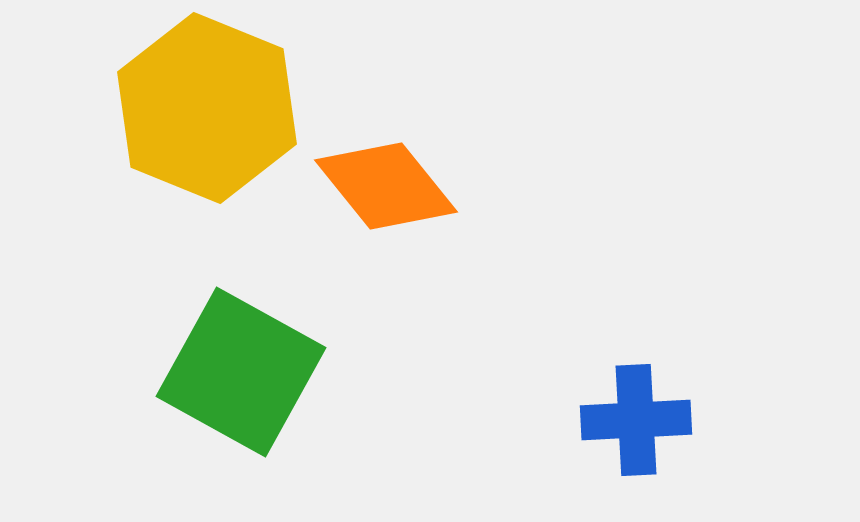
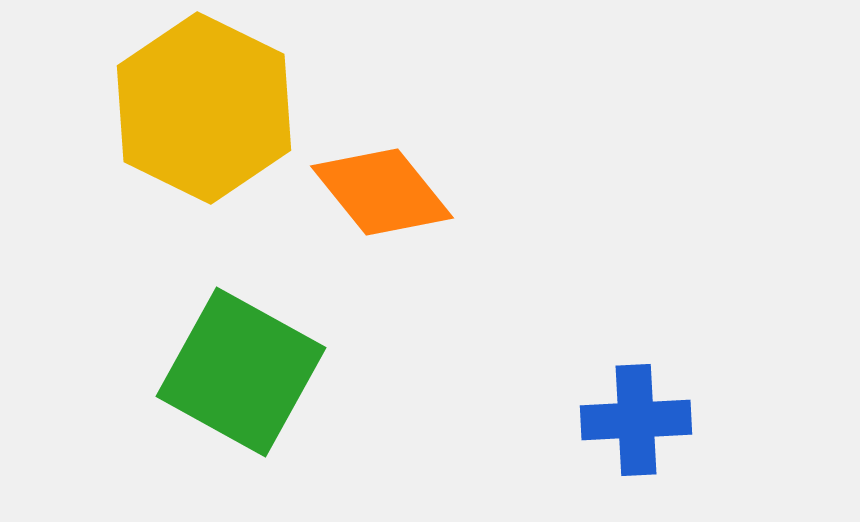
yellow hexagon: moved 3 px left; rotated 4 degrees clockwise
orange diamond: moved 4 px left, 6 px down
